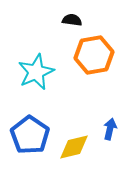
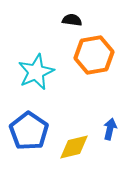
blue pentagon: moved 1 px left, 4 px up
